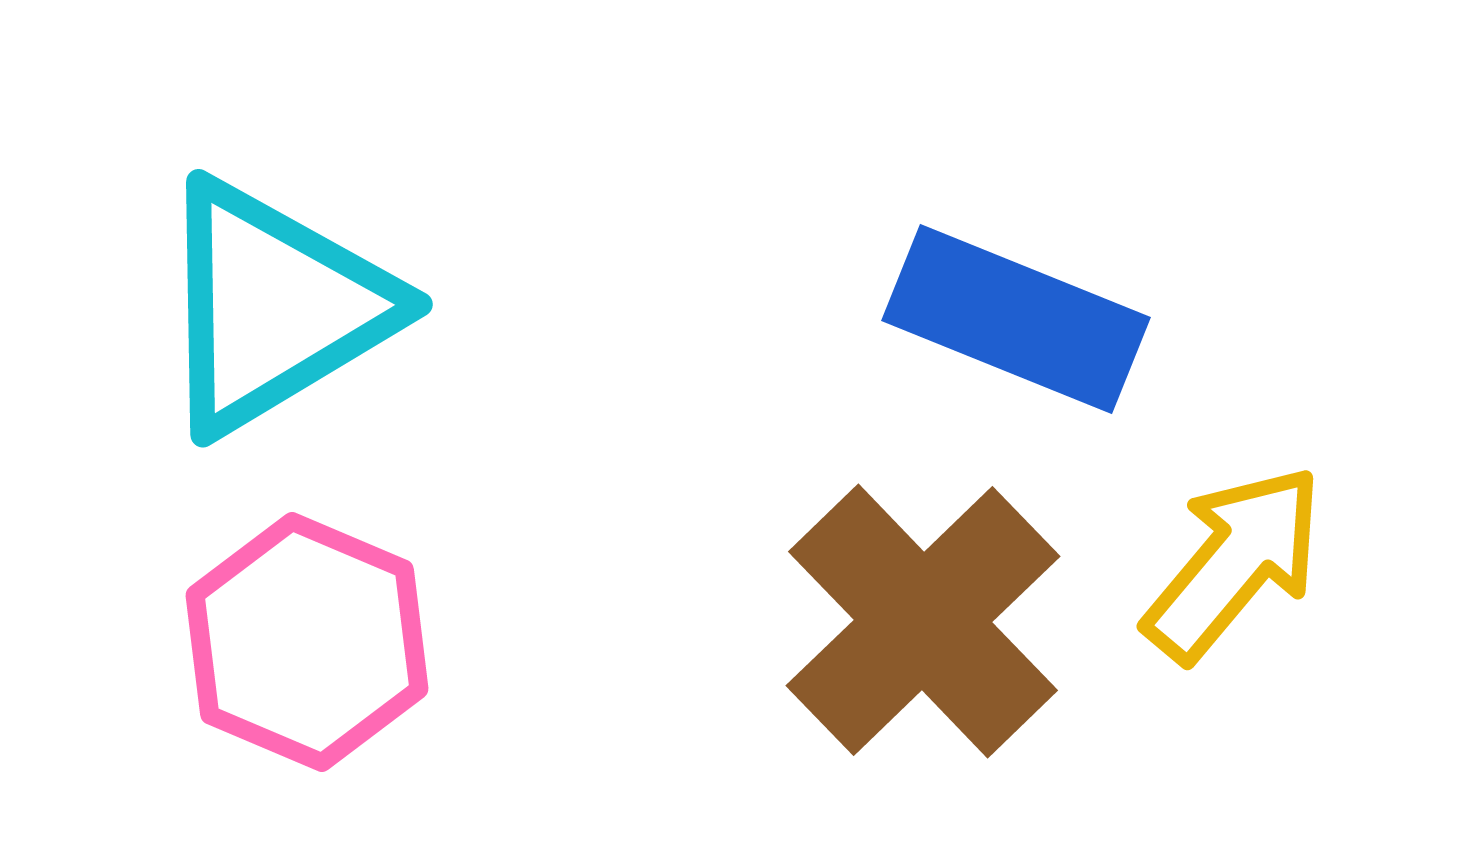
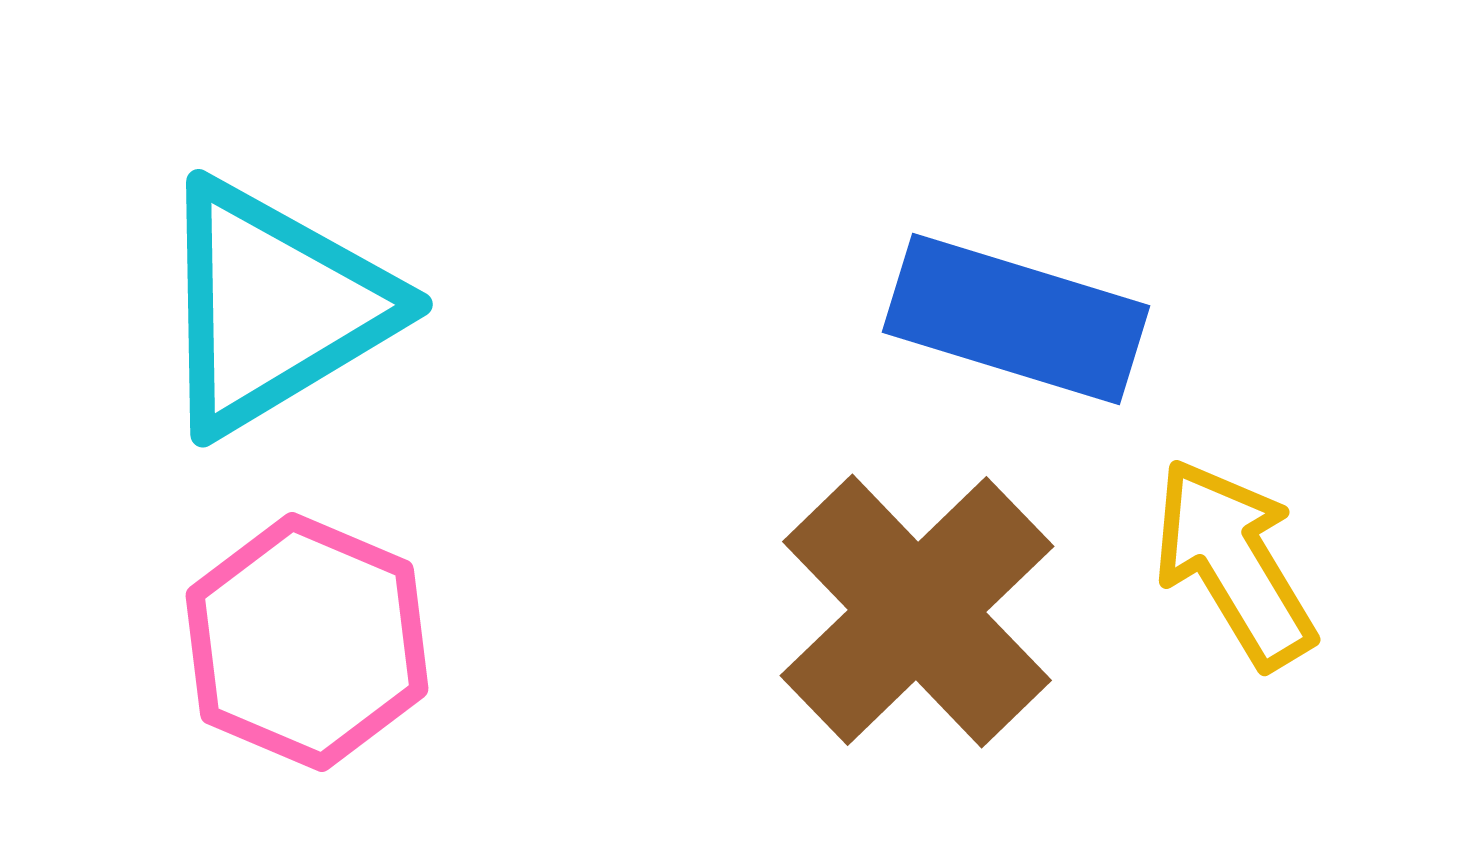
blue rectangle: rotated 5 degrees counterclockwise
yellow arrow: rotated 71 degrees counterclockwise
brown cross: moved 6 px left, 10 px up
